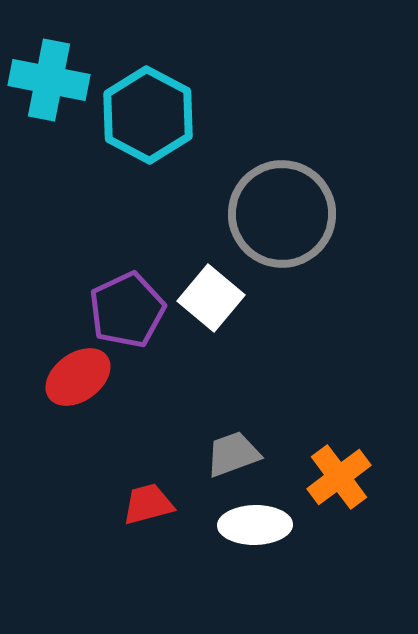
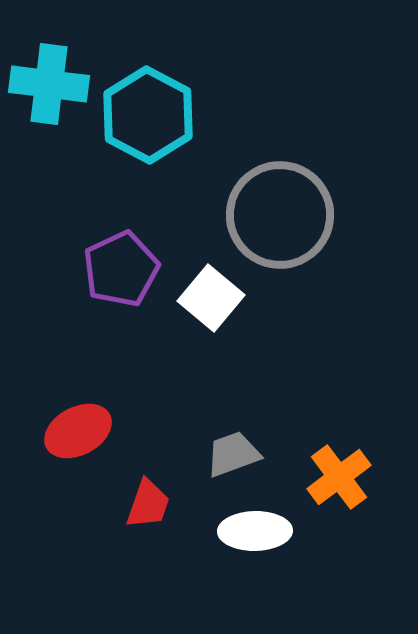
cyan cross: moved 4 px down; rotated 4 degrees counterclockwise
gray circle: moved 2 px left, 1 px down
purple pentagon: moved 6 px left, 41 px up
red ellipse: moved 54 px down; rotated 8 degrees clockwise
red trapezoid: rotated 124 degrees clockwise
white ellipse: moved 6 px down
